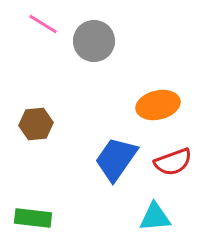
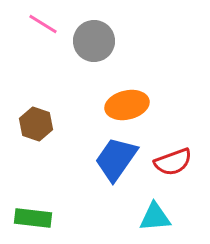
orange ellipse: moved 31 px left
brown hexagon: rotated 24 degrees clockwise
